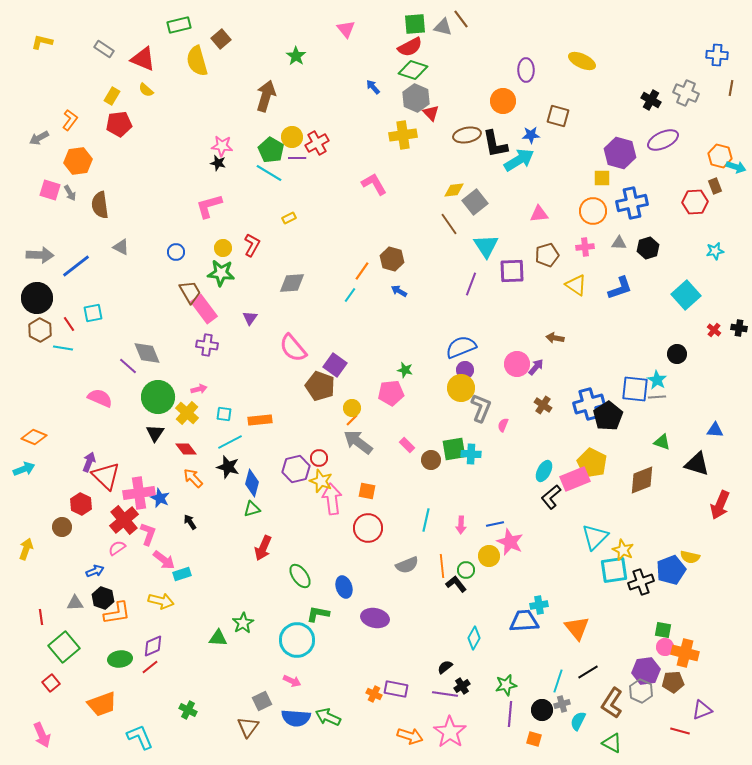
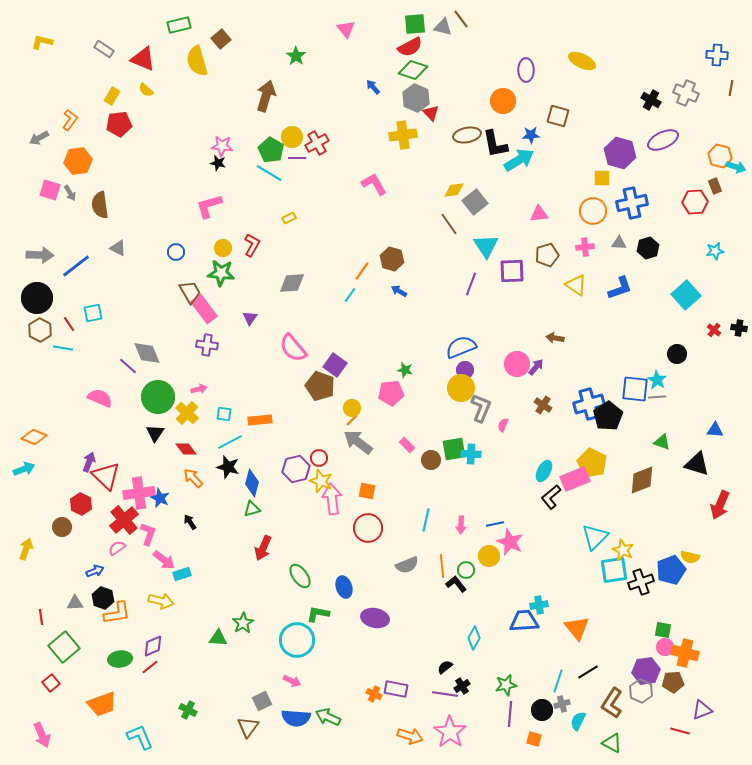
gray triangle at (121, 247): moved 3 px left, 1 px down
